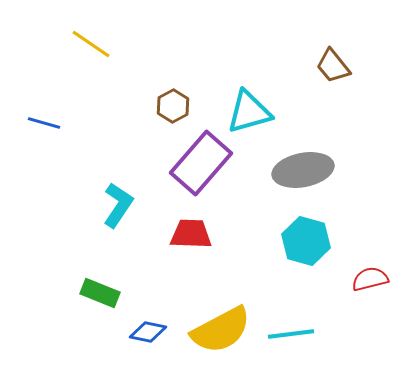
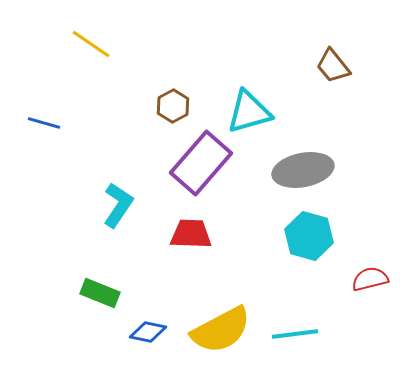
cyan hexagon: moved 3 px right, 5 px up
cyan line: moved 4 px right
